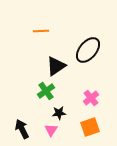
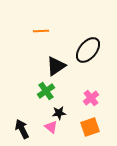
pink triangle: moved 3 px up; rotated 24 degrees counterclockwise
